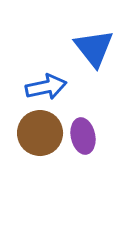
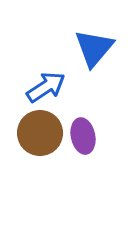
blue triangle: rotated 18 degrees clockwise
blue arrow: rotated 21 degrees counterclockwise
